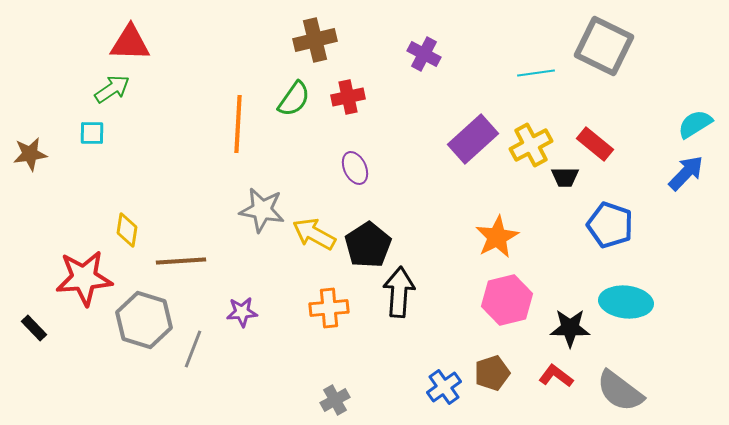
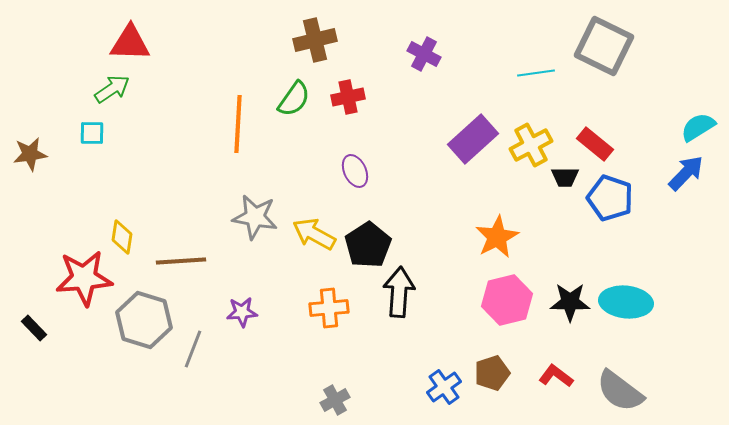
cyan semicircle: moved 3 px right, 3 px down
purple ellipse: moved 3 px down
gray star: moved 7 px left, 7 px down
blue pentagon: moved 27 px up
yellow diamond: moved 5 px left, 7 px down
black star: moved 26 px up
